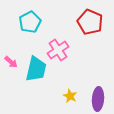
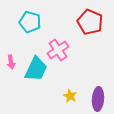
cyan pentagon: rotated 30 degrees counterclockwise
pink arrow: rotated 40 degrees clockwise
cyan trapezoid: rotated 12 degrees clockwise
